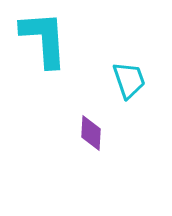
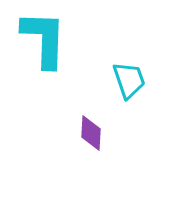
cyan L-shape: rotated 6 degrees clockwise
